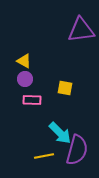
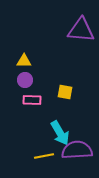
purple triangle: rotated 12 degrees clockwise
yellow triangle: rotated 28 degrees counterclockwise
purple circle: moved 1 px down
yellow square: moved 4 px down
cyan arrow: rotated 15 degrees clockwise
purple semicircle: rotated 108 degrees counterclockwise
